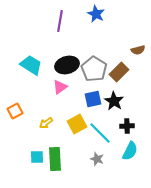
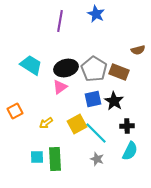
black ellipse: moved 1 px left, 3 px down
brown rectangle: rotated 66 degrees clockwise
cyan line: moved 4 px left
